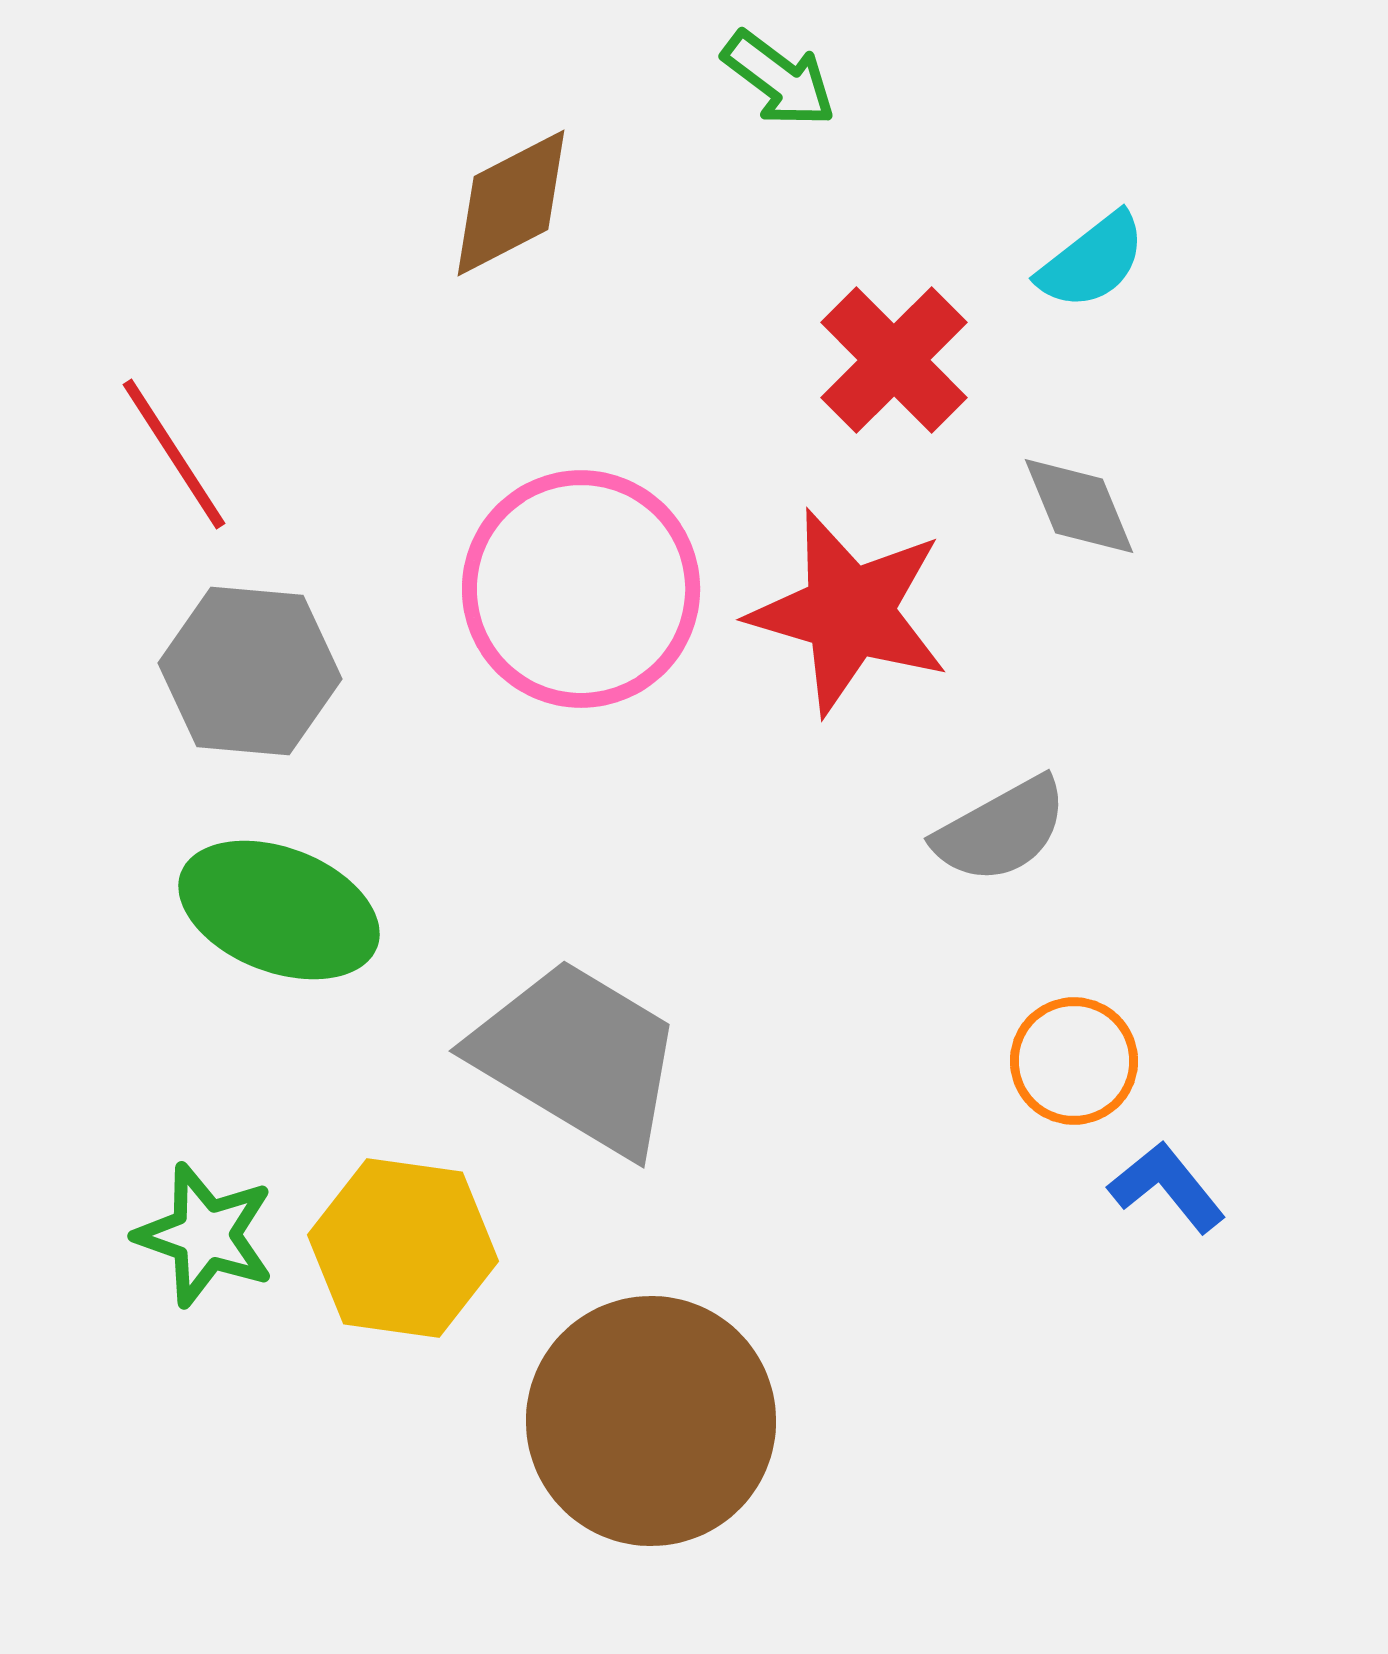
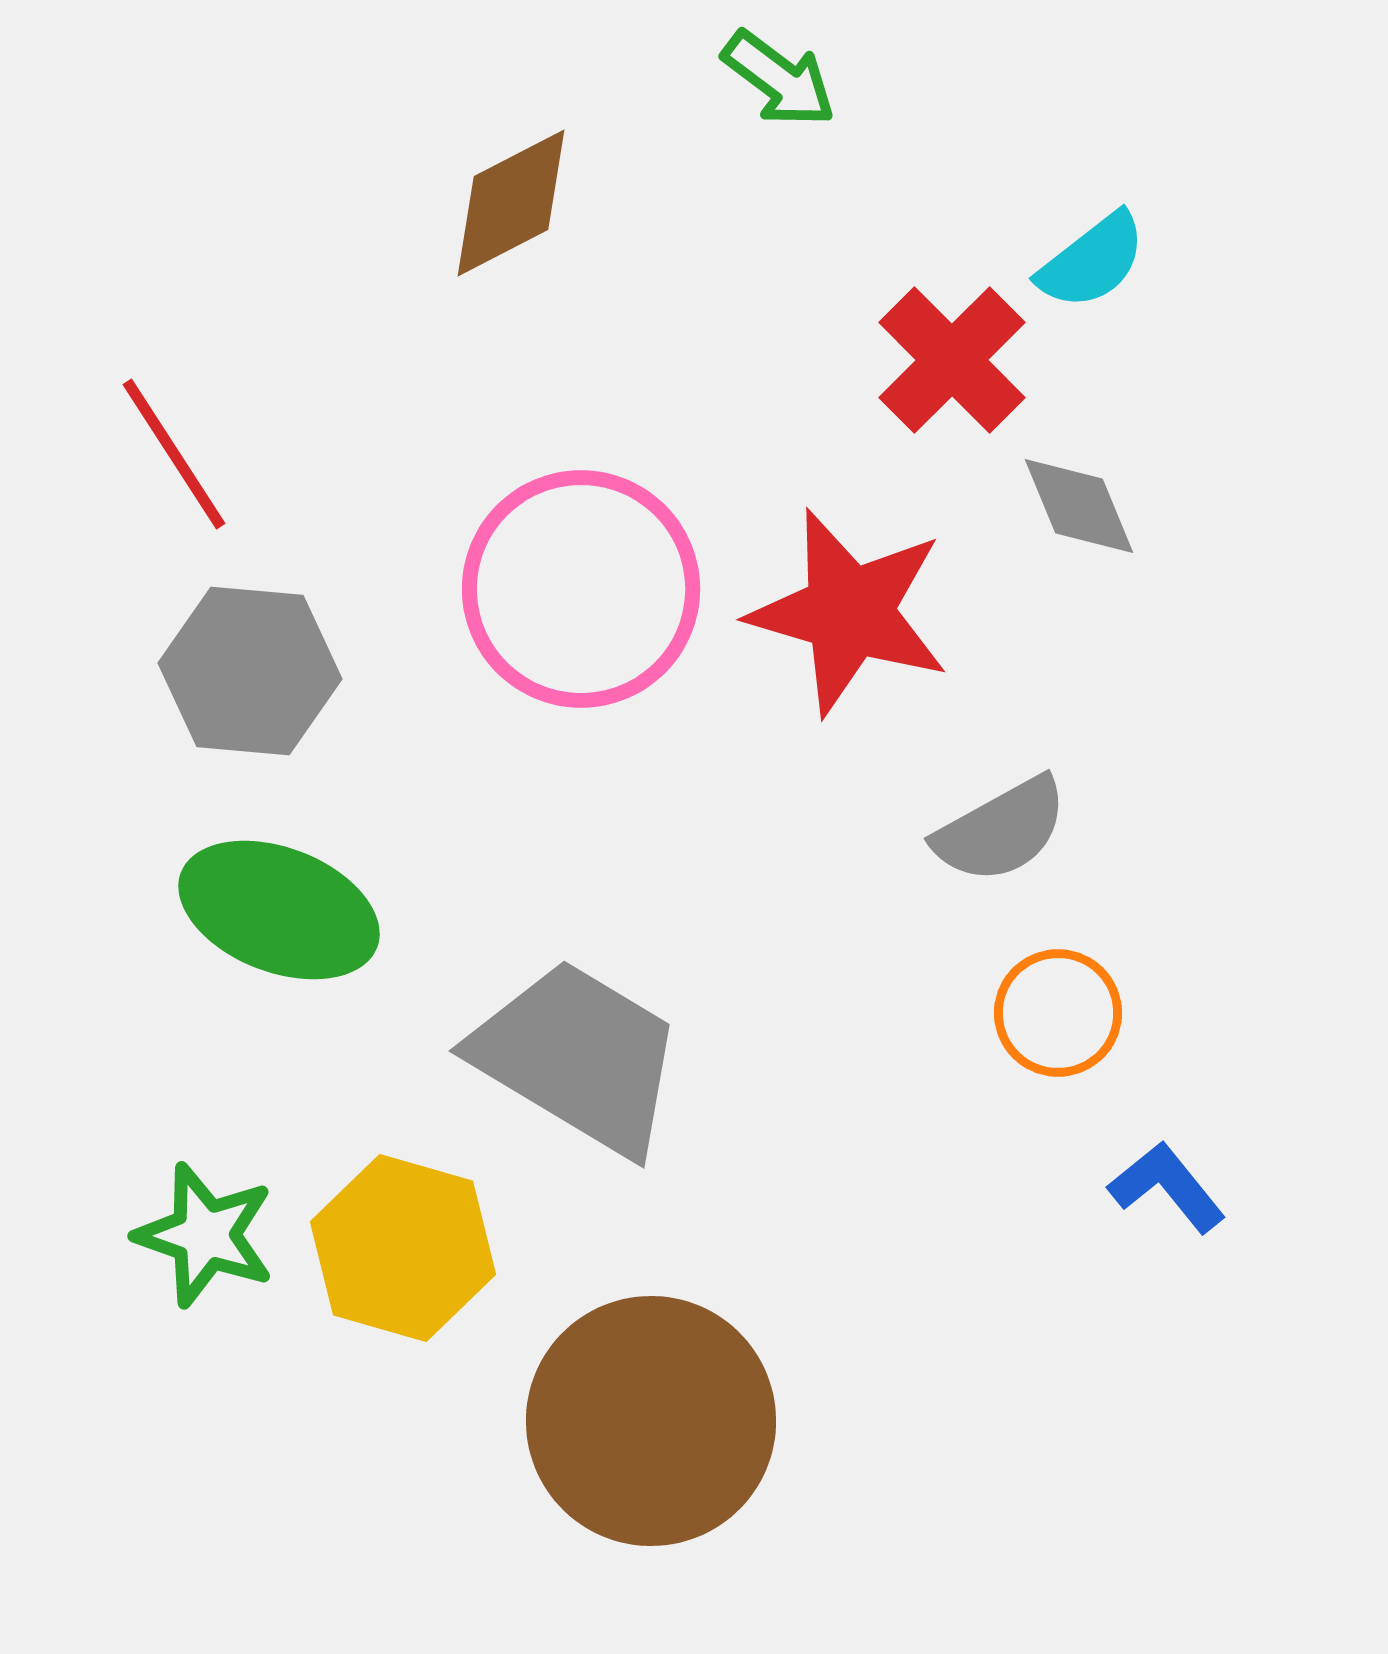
red cross: moved 58 px right
orange circle: moved 16 px left, 48 px up
yellow hexagon: rotated 8 degrees clockwise
